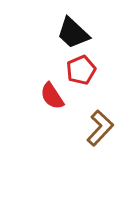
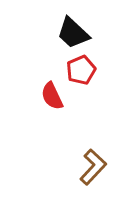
red semicircle: rotated 8 degrees clockwise
brown L-shape: moved 7 px left, 39 px down
